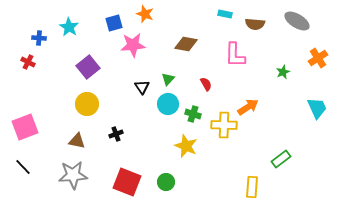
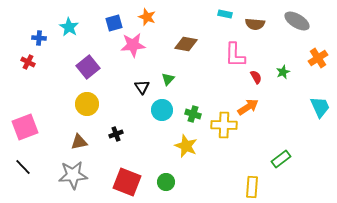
orange star: moved 2 px right, 3 px down
red semicircle: moved 50 px right, 7 px up
cyan circle: moved 6 px left, 6 px down
cyan trapezoid: moved 3 px right, 1 px up
brown triangle: moved 2 px right, 1 px down; rotated 24 degrees counterclockwise
